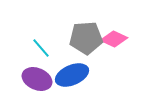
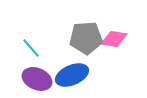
pink diamond: rotated 16 degrees counterclockwise
cyan line: moved 10 px left
